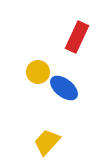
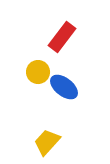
red rectangle: moved 15 px left; rotated 12 degrees clockwise
blue ellipse: moved 1 px up
